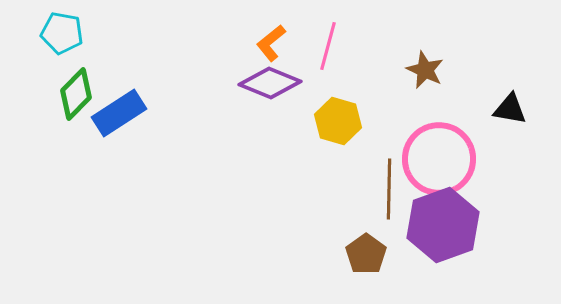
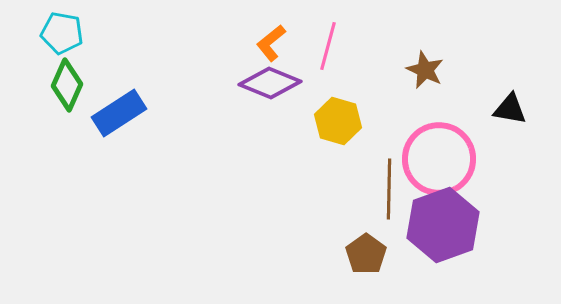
green diamond: moved 9 px left, 9 px up; rotated 21 degrees counterclockwise
